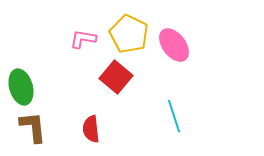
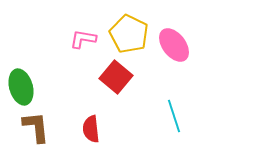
brown L-shape: moved 3 px right
